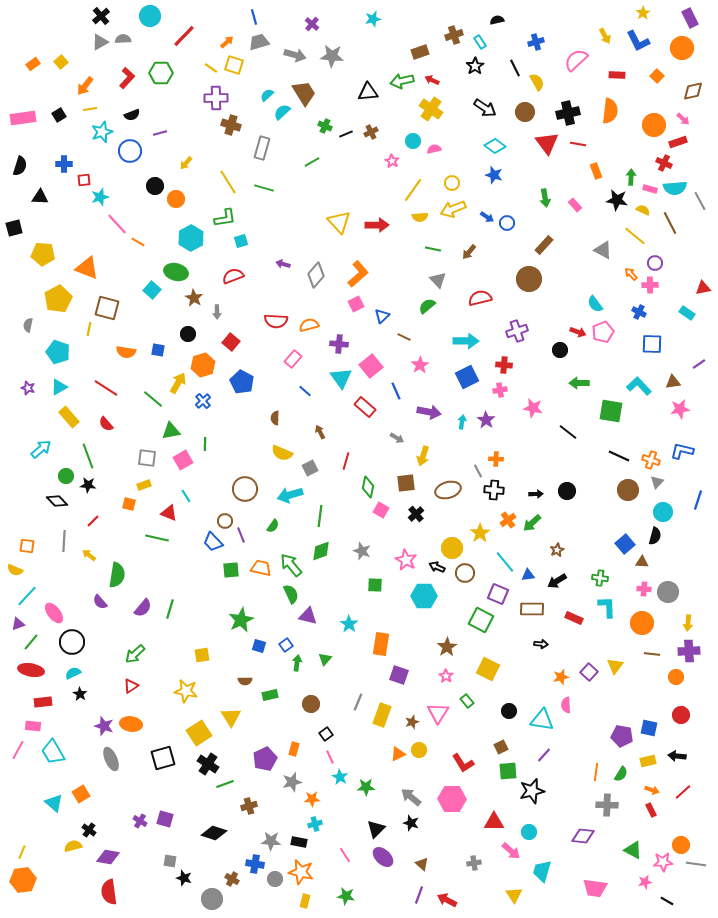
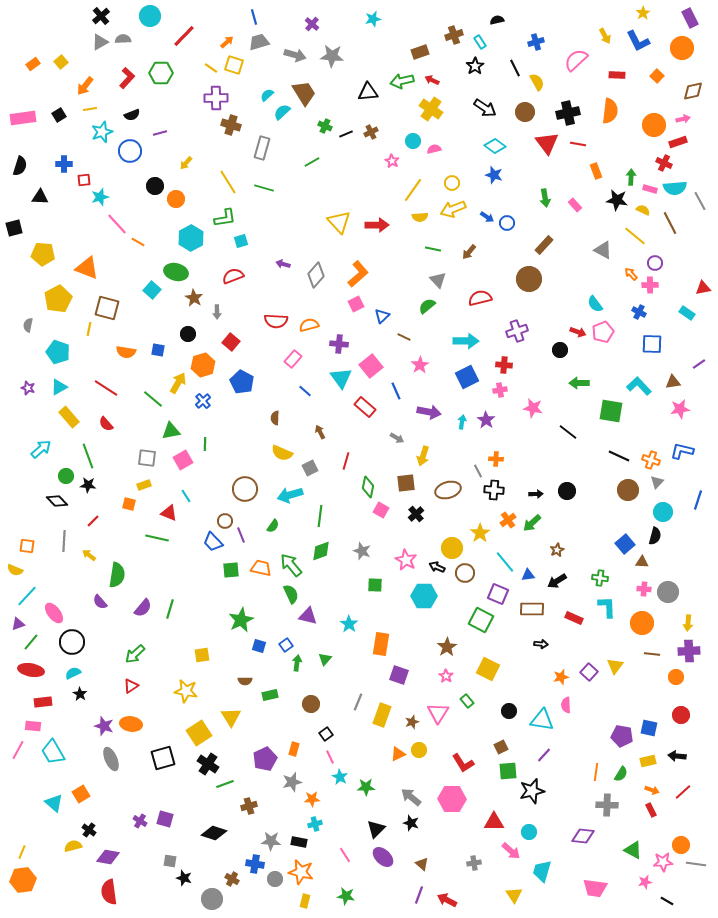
pink arrow at (683, 119): rotated 56 degrees counterclockwise
